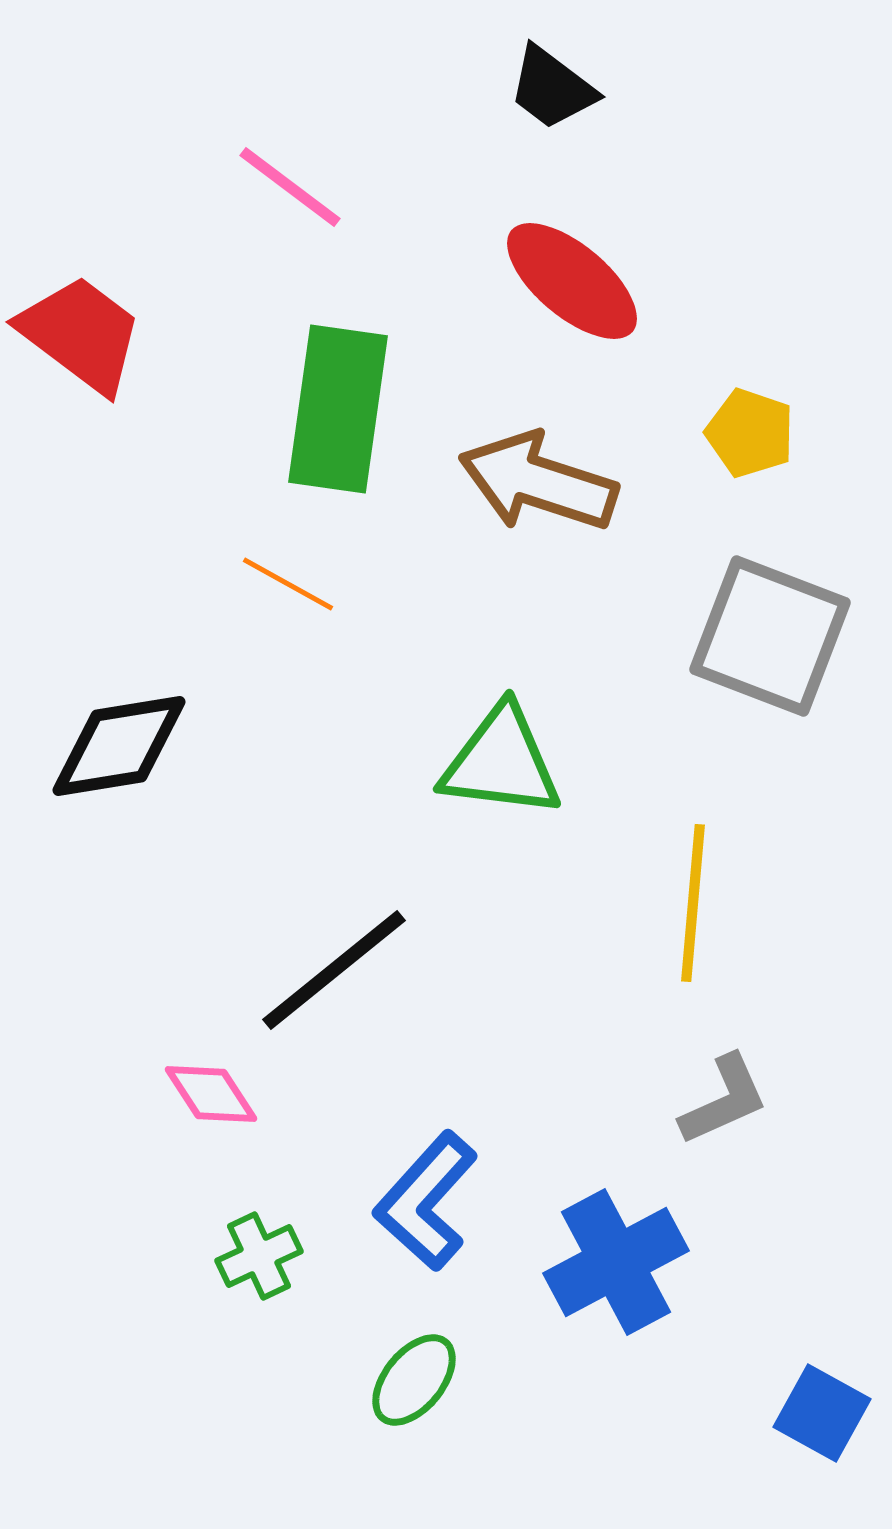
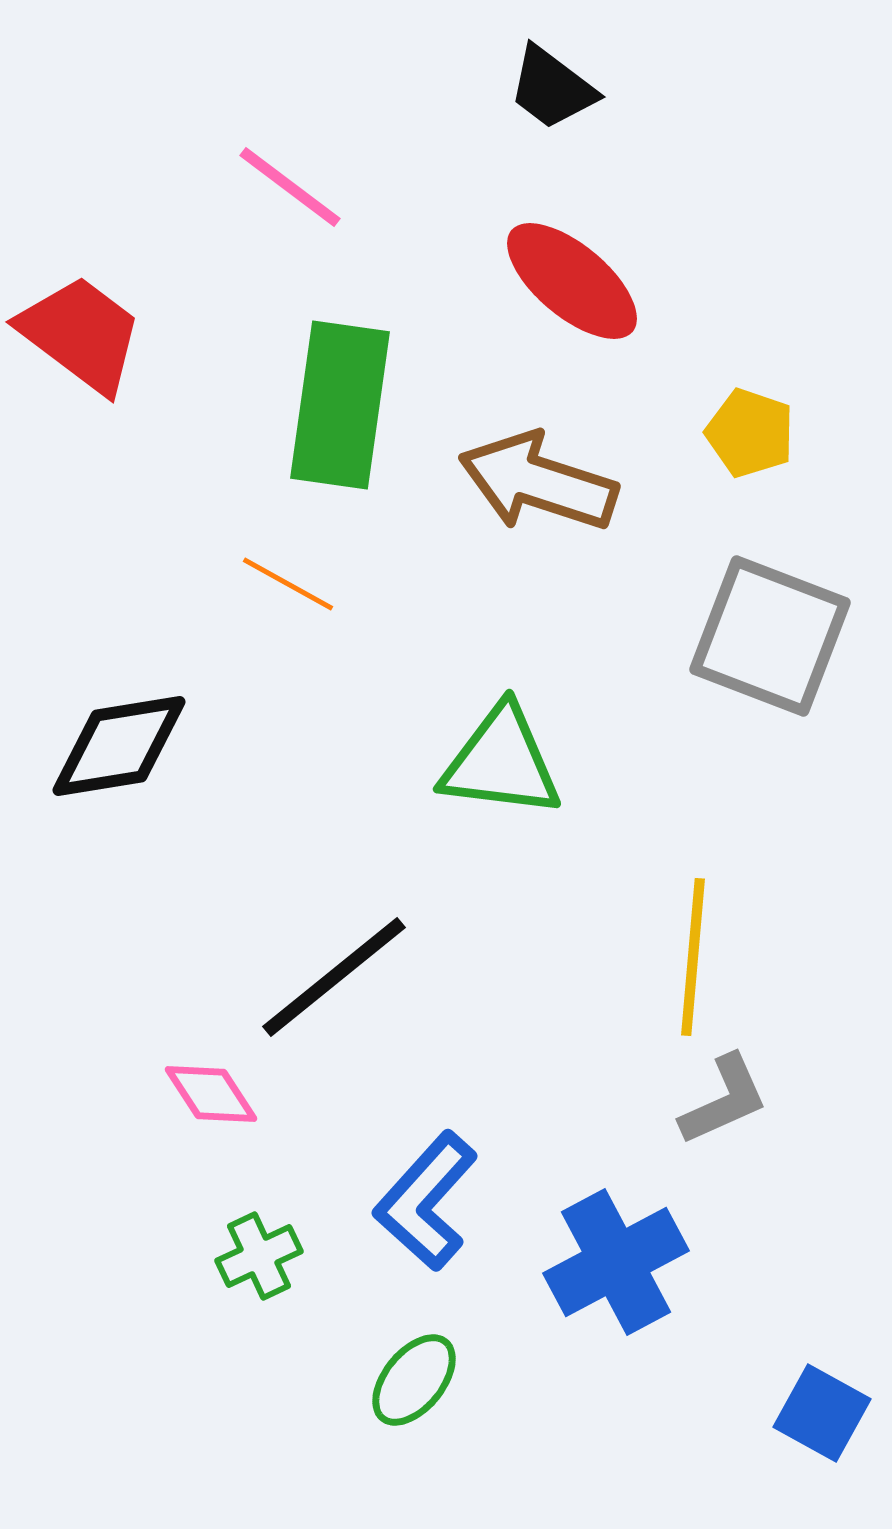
green rectangle: moved 2 px right, 4 px up
yellow line: moved 54 px down
black line: moved 7 px down
